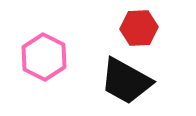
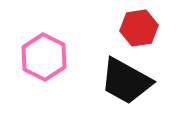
red hexagon: rotated 6 degrees counterclockwise
